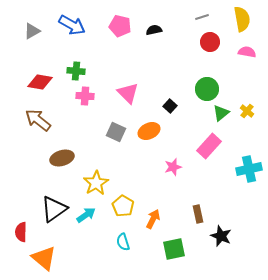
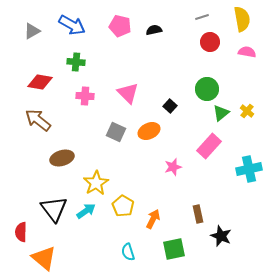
green cross: moved 9 px up
black triangle: rotated 32 degrees counterclockwise
cyan arrow: moved 4 px up
cyan semicircle: moved 5 px right, 10 px down
